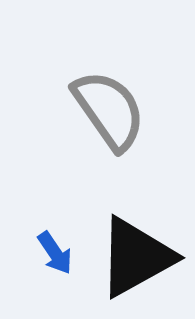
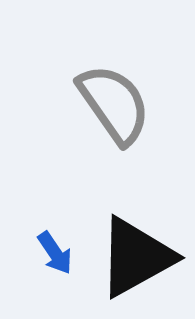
gray semicircle: moved 5 px right, 6 px up
